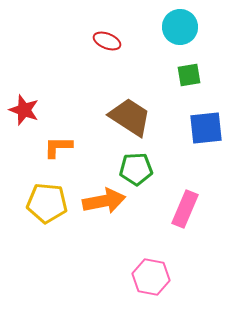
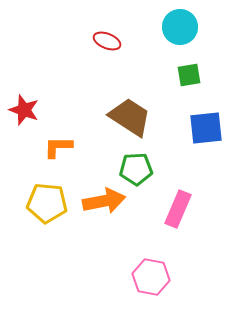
pink rectangle: moved 7 px left
